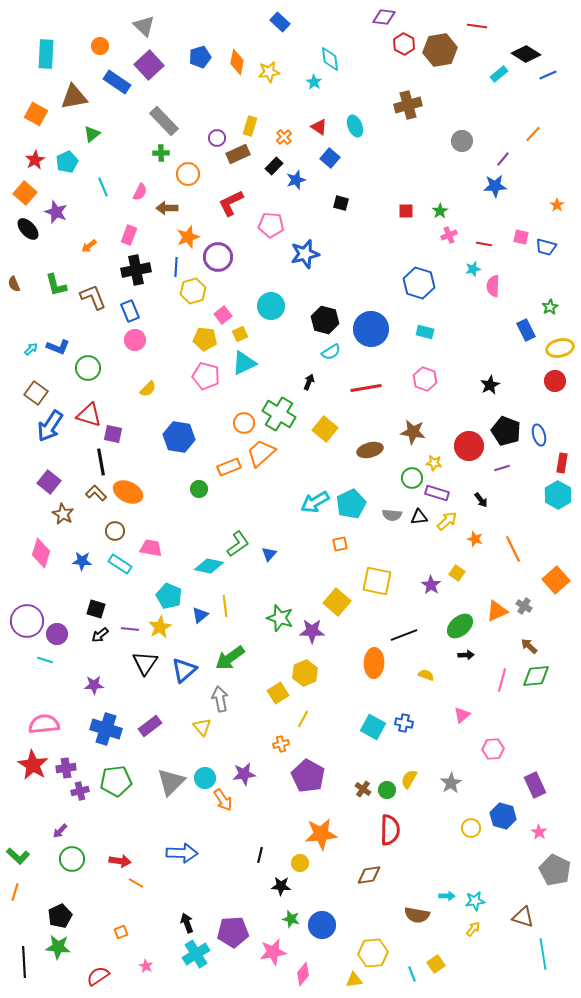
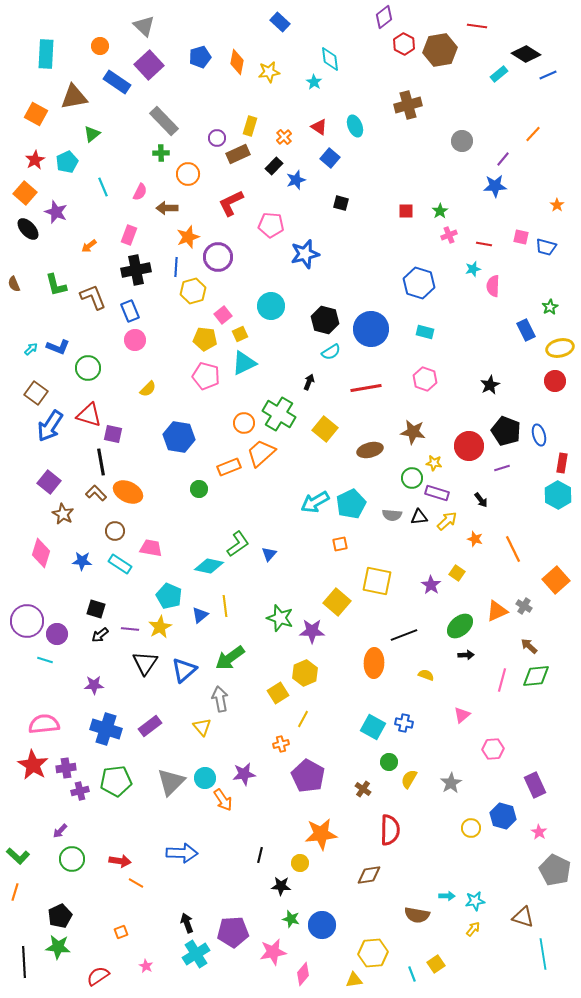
purple diamond at (384, 17): rotated 45 degrees counterclockwise
green circle at (387, 790): moved 2 px right, 28 px up
